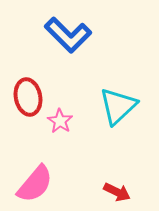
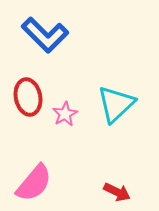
blue L-shape: moved 23 px left
cyan triangle: moved 2 px left, 2 px up
pink star: moved 5 px right, 7 px up; rotated 10 degrees clockwise
pink semicircle: moved 1 px left, 1 px up
